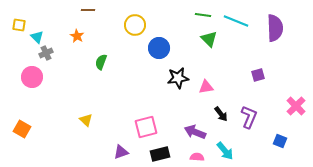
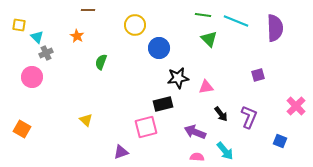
black rectangle: moved 3 px right, 50 px up
